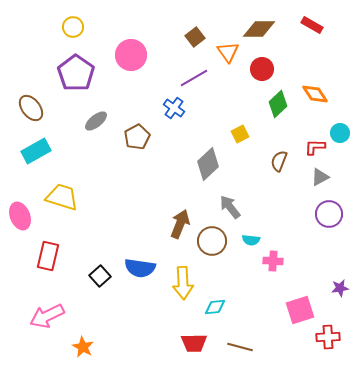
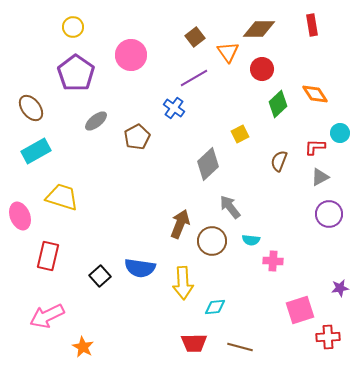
red rectangle at (312, 25): rotated 50 degrees clockwise
